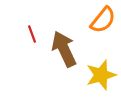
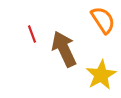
orange semicircle: rotated 72 degrees counterclockwise
yellow star: rotated 12 degrees counterclockwise
